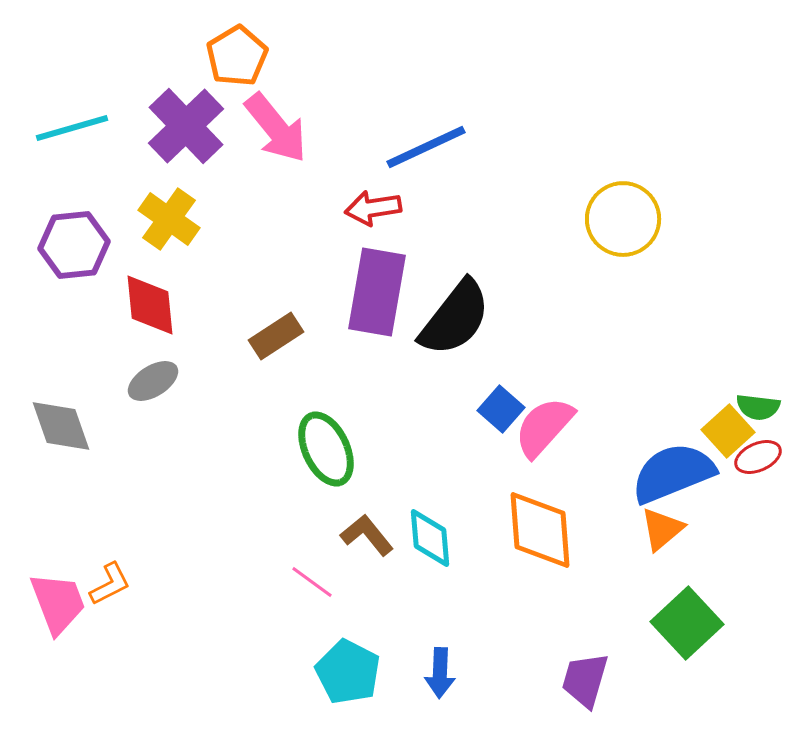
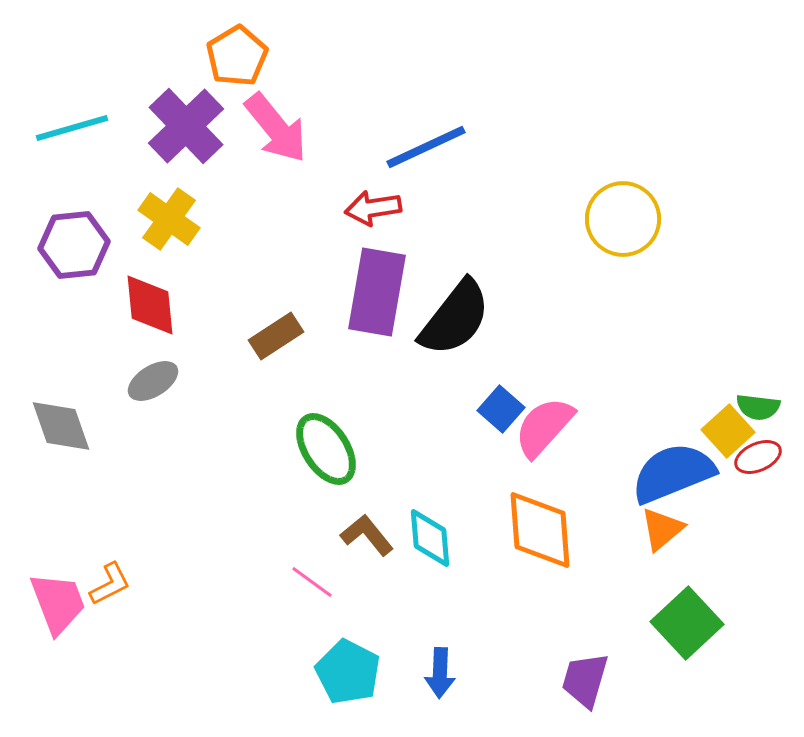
green ellipse: rotated 8 degrees counterclockwise
